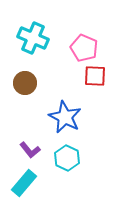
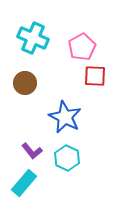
pink pentagon: moved 2 px left, 1 px up; rotated 20 degrees clockwise
purple L-shape: moved 2 px right, 1 px down
